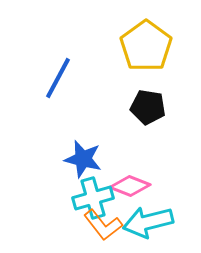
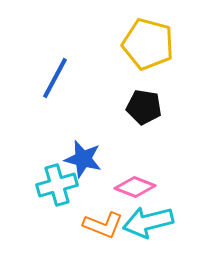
yellow pentagon: moved 2 px right, 2 px up; rotated 21 degrees counterclockwise
blue line: moved 3 px left
black pentagon: moved 4 px left
pink diamond: moved 5 px right, 1 px down
cyan cross: moved 36 px left, 13 px up
orange L-shape: rotated 30 degrees counterclockwise
